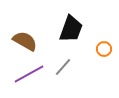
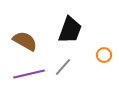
black trapezoid: moved 1 px left, 1 px down
orange circle: moved 6 px down
purple line: rotated 16 degrees clockwise
